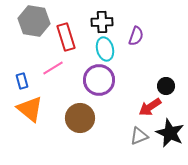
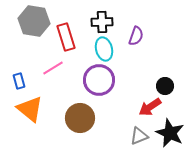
cyan ellipse: moved 1 px left
blue rectangle: moved 3 px left
black circle: moved 1 px left
